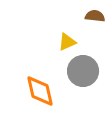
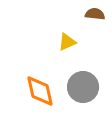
brown semicircle: moved 2 px up
gray circle: moved 16 px down
